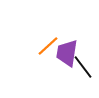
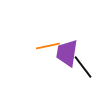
orange line: rotated 30 degrees clockwise
